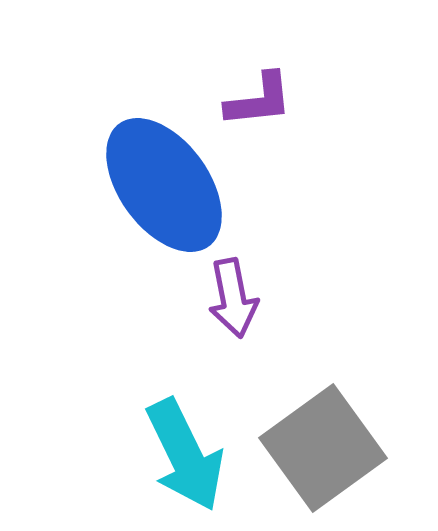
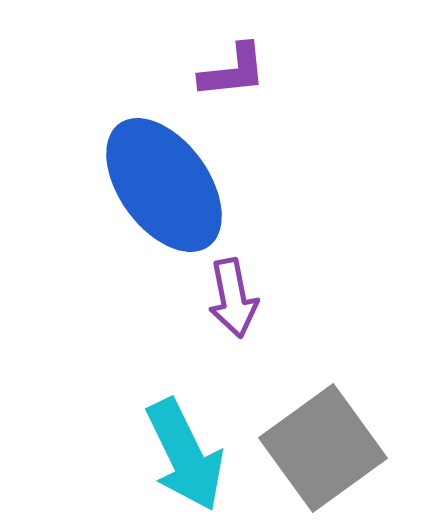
purple L-shape: moved 26 px left, 29 px up
